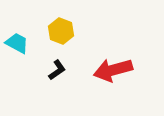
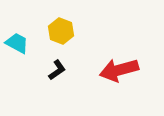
red arrow: moved 6 px right
